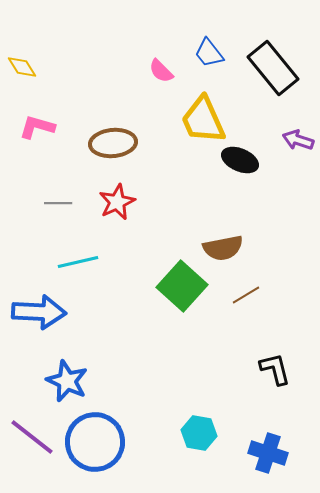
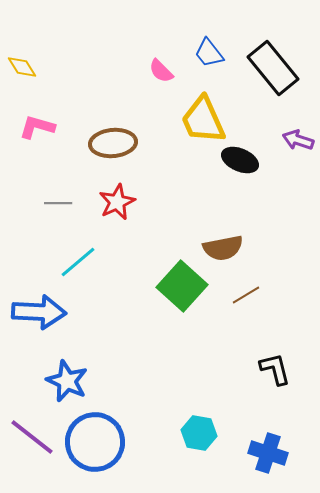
cyan line: rotated 27 degrees counterclockwise
